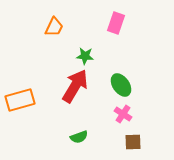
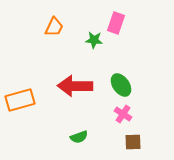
green star: moved 9 px right, 16 px up
red arrow: rotated 120 degrees counterclockwise
